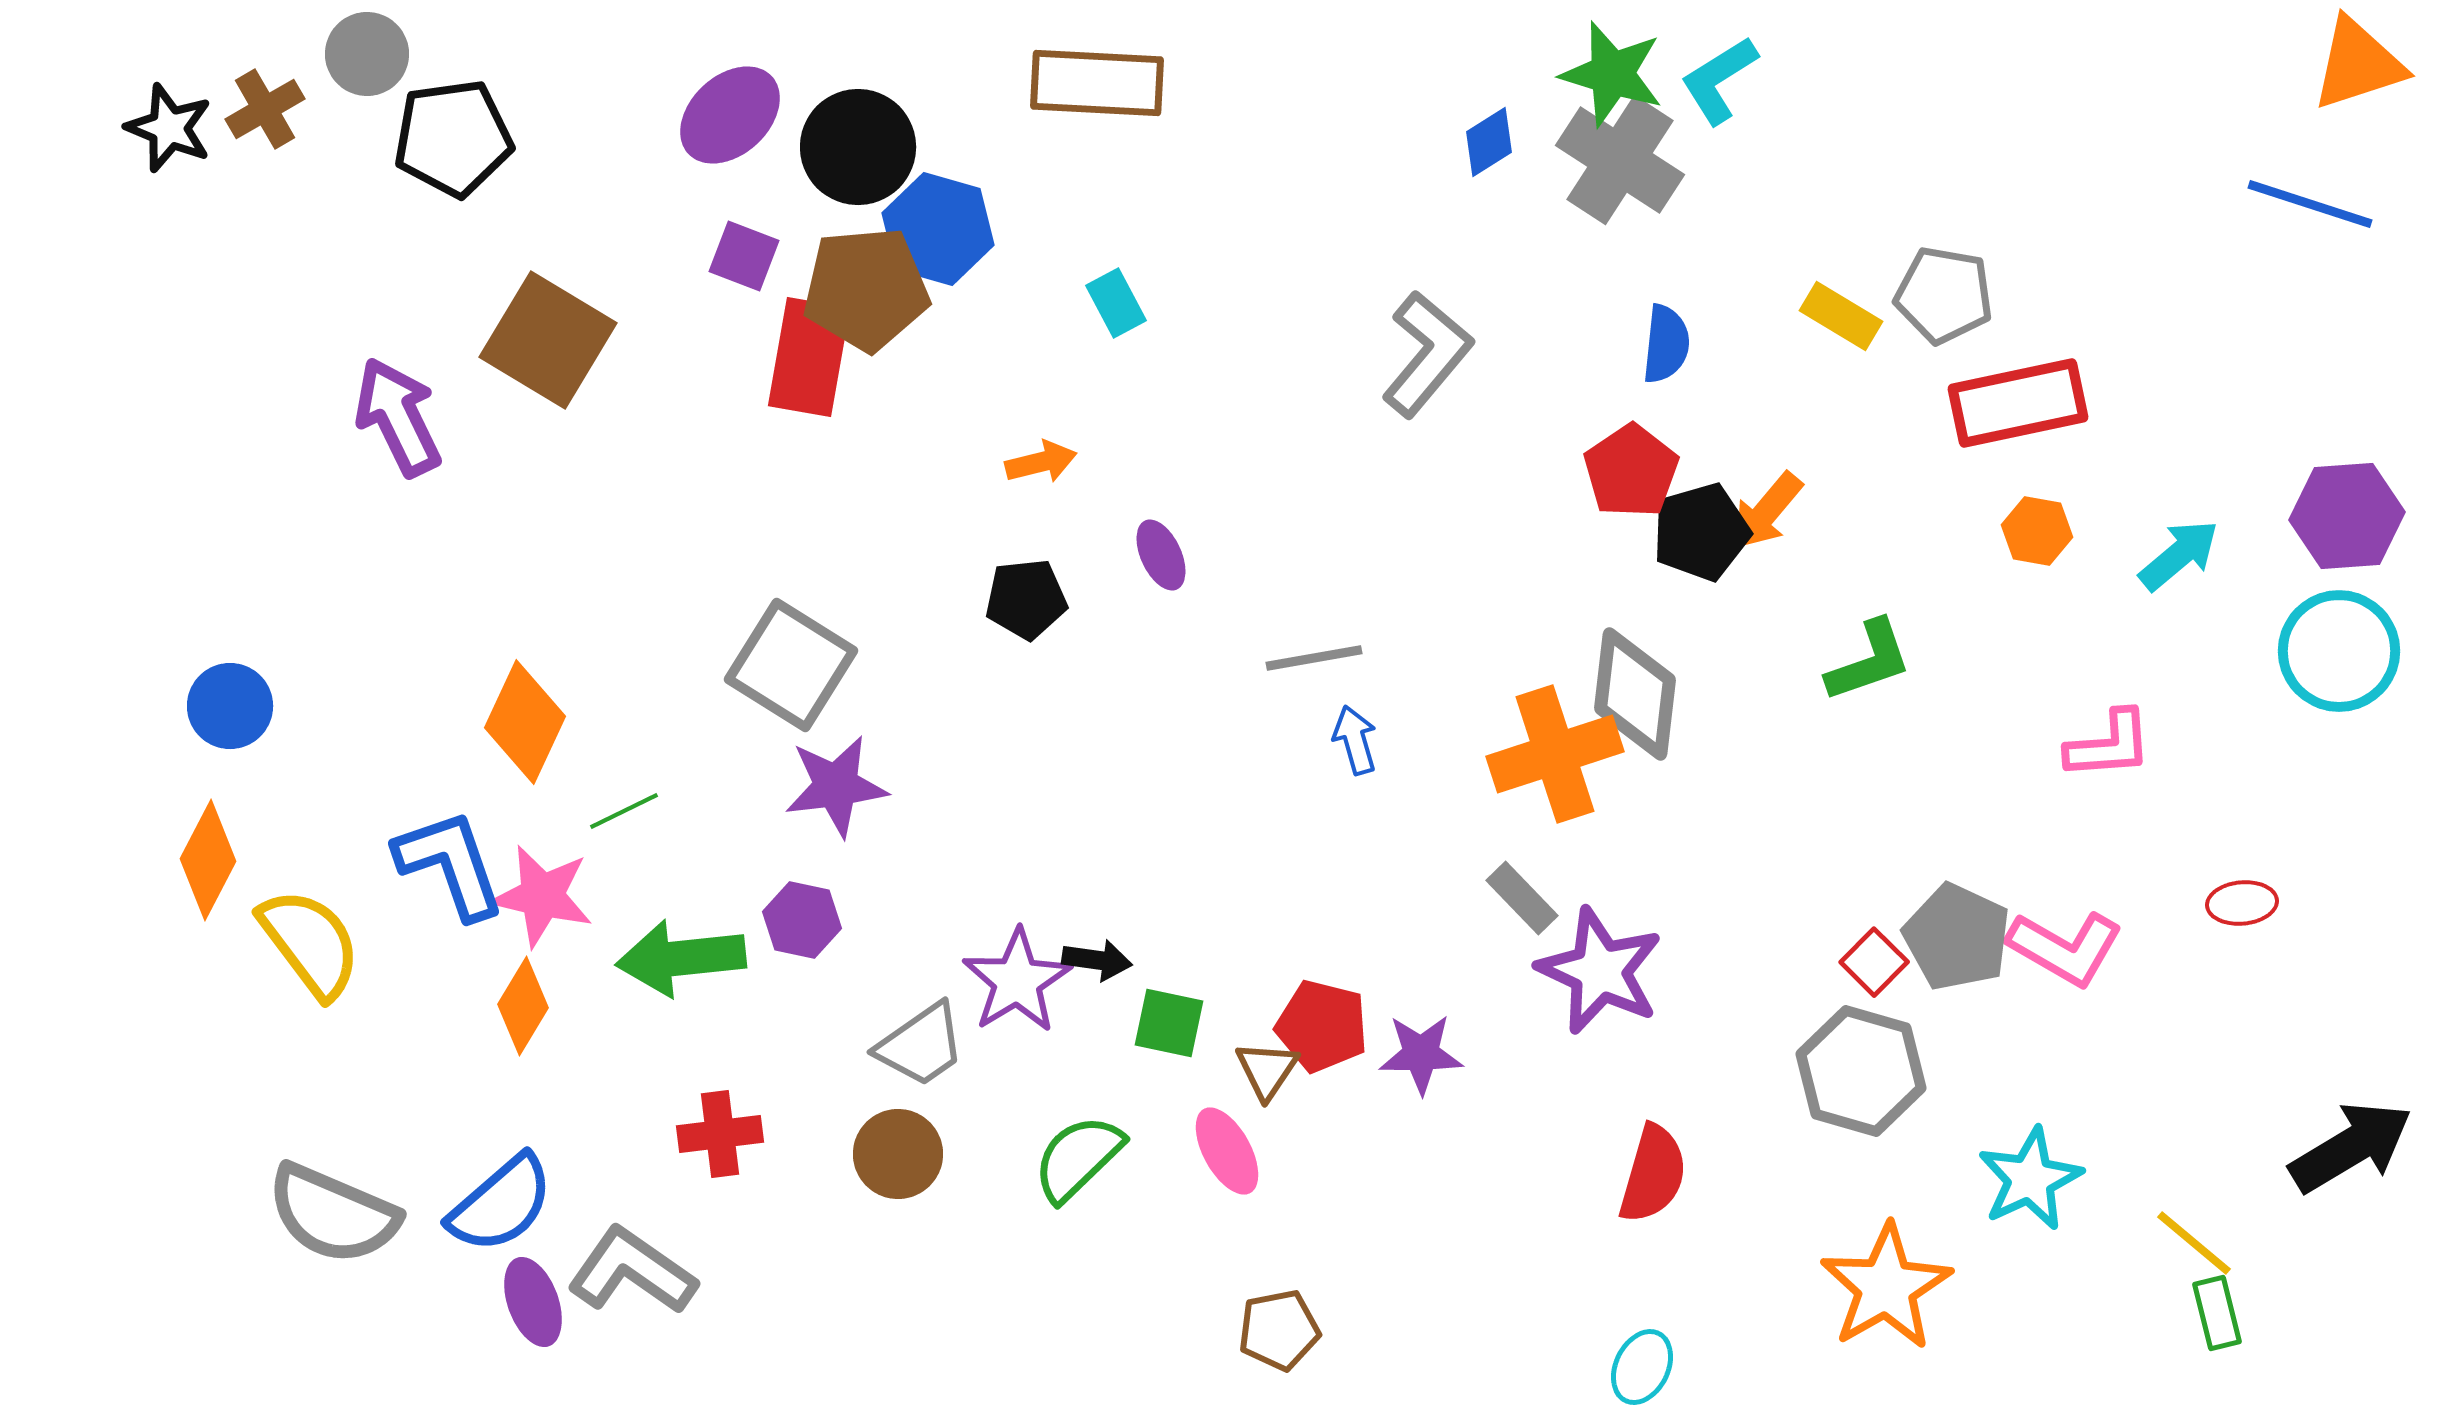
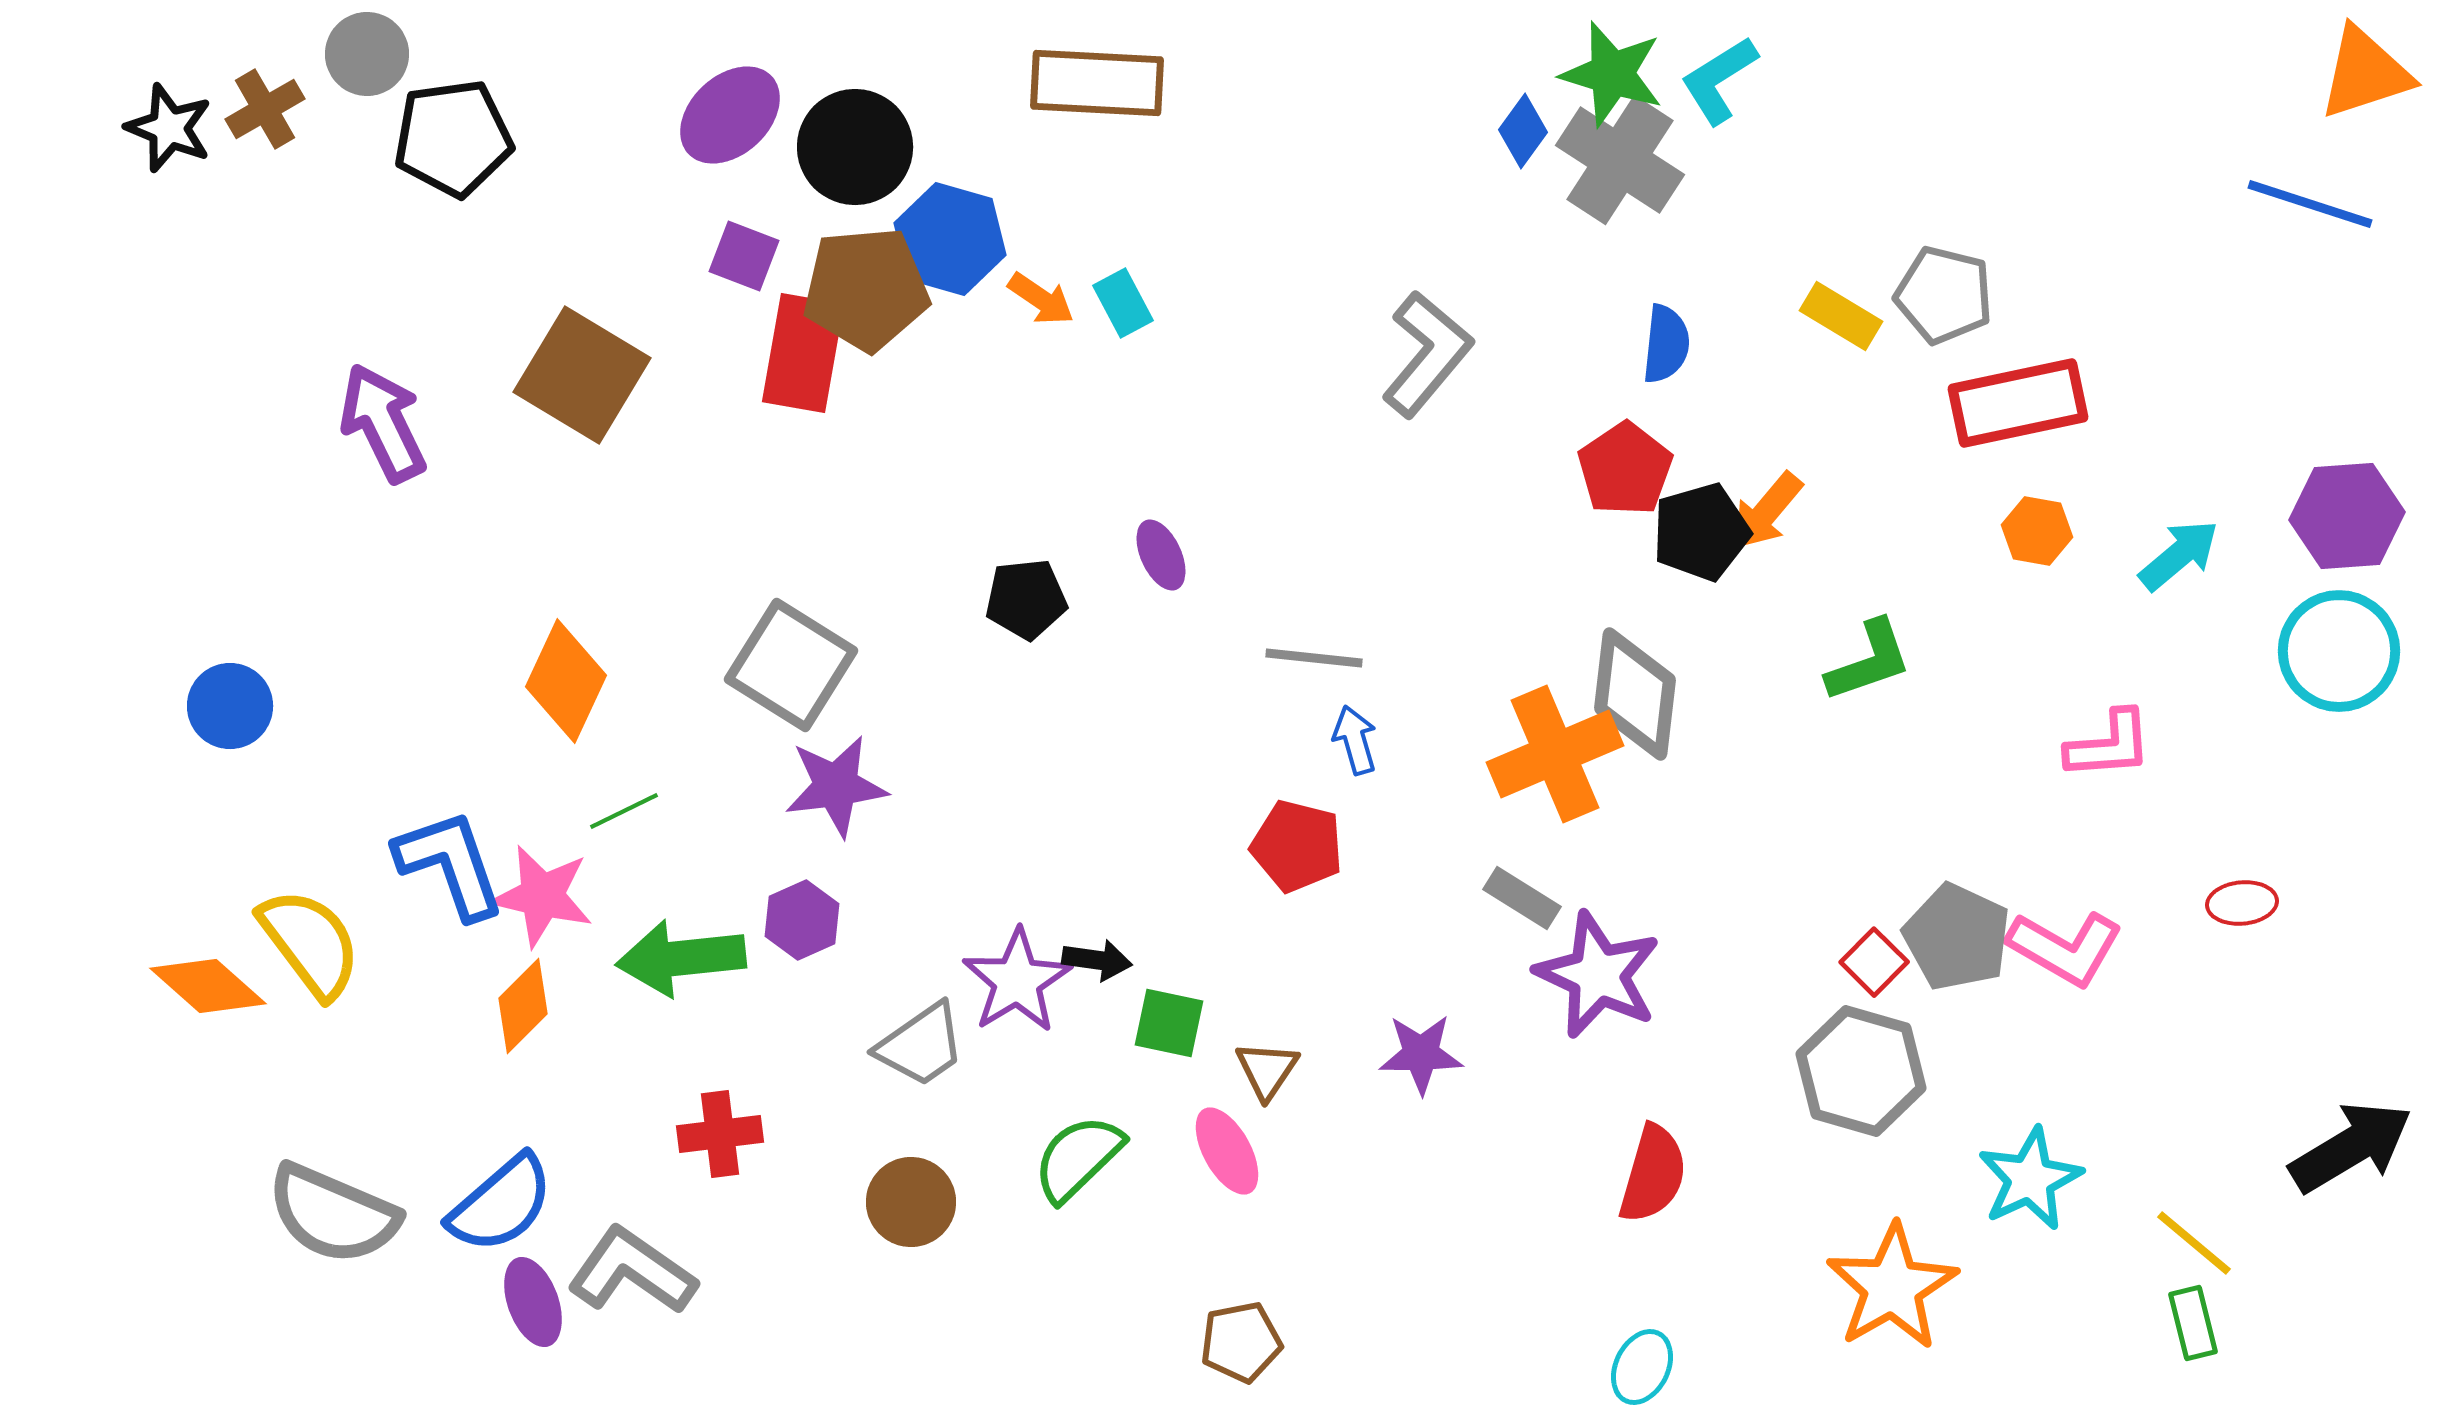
orange triangle at (2358, 64): moved 7 px right, 9 px down
blue diamond at (1489, 142): moved 34 px right, 11 px up; rotated 22 degrees counterclockwise
black circle at (858, 147): moved 3 px left
blue hexagon at (938, 229): moved 12 px right, 10 px down
gray pentagon at (1944, 295): rotated 4 degrees clockwise
cyan rectangle at (1116, 303): moved 7 px right
brown square at (548, 340): moved 34 px right, 35 px down
red rectangle at (809, 357): moved 6 px left, 4 px up
purple arrow at (398, 417): moved 15 px left, 6 px down
orange arrow at (1041, 462): moved 163 px up; rotated 48 degrees clockwise
red pentagon at (1631, 471): moved 6 px left, 2 px up
gray line at (1314, 658): rotated 16 degrees clockwise
orange diamond at (525, 722): moved 41 px right, 41 px up
orange cross at (1555, 754): rotated 5 degrees counterclockwise
orange diamond at (208, 860): moved 126 px down; rotated 76 degrees counterclockwise
gray rectangle at (1522, 898): rotated 14 degrees counterclockwise
purple hexagon at (802, 920): rotated 24 degrees clockwise
purple star at (1600, 971): moved 2 px left, 4 px down
orange diamond at (523, 1006): rotated 14 degrees clockwise
red pentagon at (1322, 1026): moved 25 px left, 180 px up
brown circle at (898, 1154): moved 13 px right, 48 px down
orange star at (1886, 1287): moved 6 px right
green rectangle at (2217, 1313): moved 24 px left, 10 px down
brown pentagon at (1279, 1330): moved 38 px left, 12 px down
